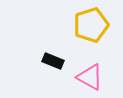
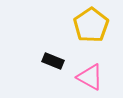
yellow pentagon: rotated 16 degrees counterclockwise
